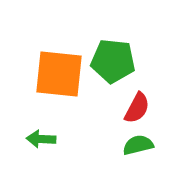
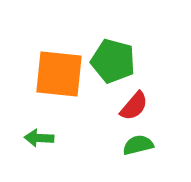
green pentagon: rotated 9 degrees clockwise
red semicircle: moved 3 px left, 2 px up; rotated 12 degrees clockwise
green arrow: moved 2 px left, 1 px up
